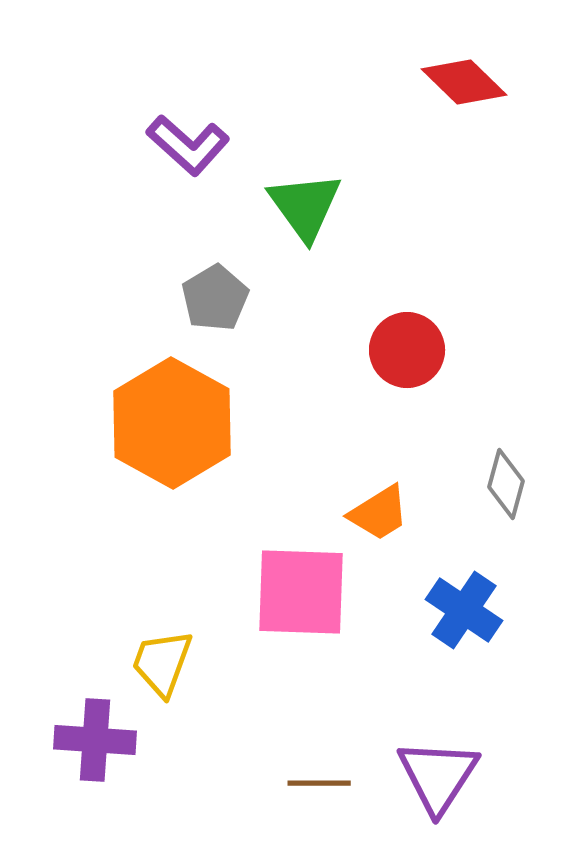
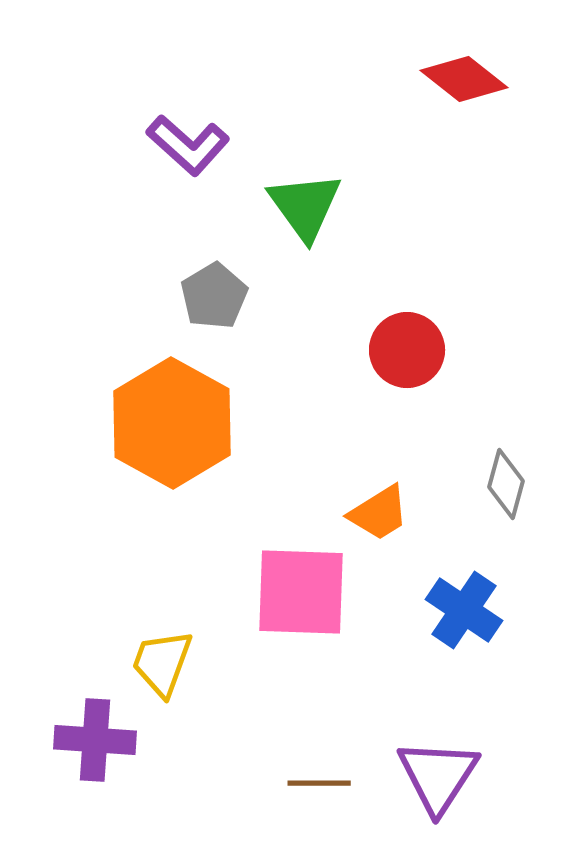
red diamond: moved 3 px up; rotated 6 degrees counterclockwise
gray pentagon: moved 1 px left, 2 px up
